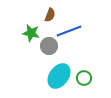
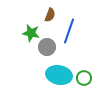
blue line: rotated 50 degrees counterclockwise
gray circle: moved 2 px left, 1 px down
cyan ellipse: moved 1 px up; rotated 65 degrees clockwise
